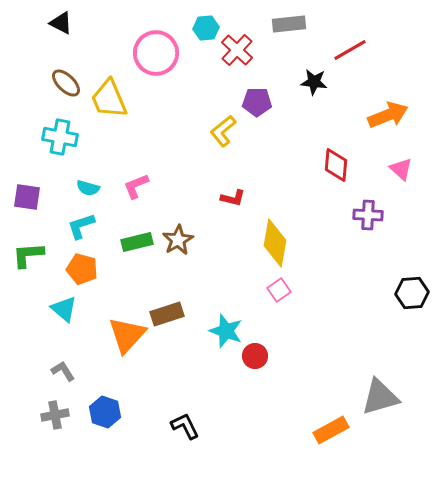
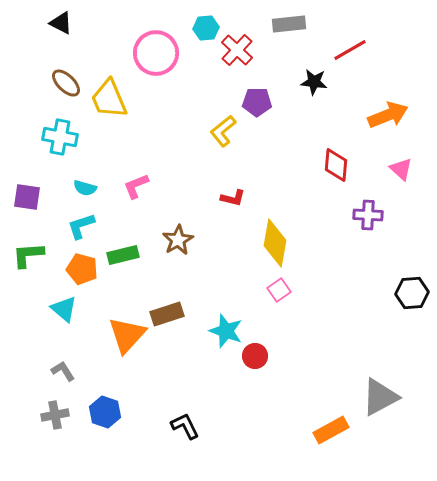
cyan semicircle: moved 3 px left
green rectangle: moved 14 px left, 13 px down
gray triangle: rotated 12 degrees counterclockwise
